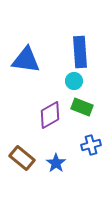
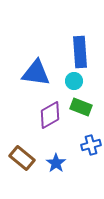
blue triangle: moved 10 px right, 13 px down
green rectangle: moved 1 px left
